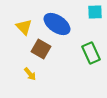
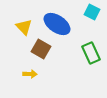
cyan square: moved 3 px left; rotated 28 degrees clockwise
yellow arrow: rotated 48 degrees counterclockwise
